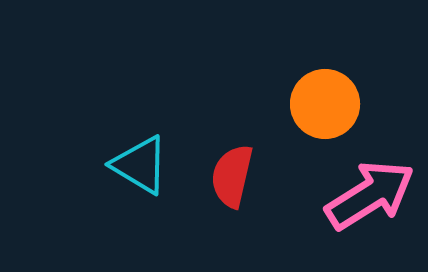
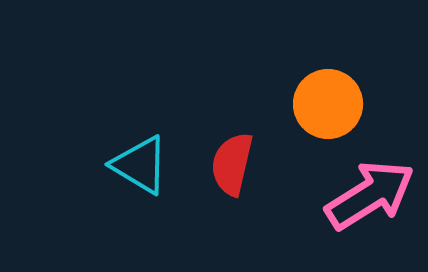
orange circle: moved 3 px right
red semicircle: moved 12 px up
